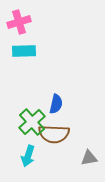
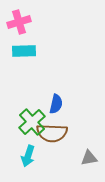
brown semicircle: moved 2 px left, 1 px up
